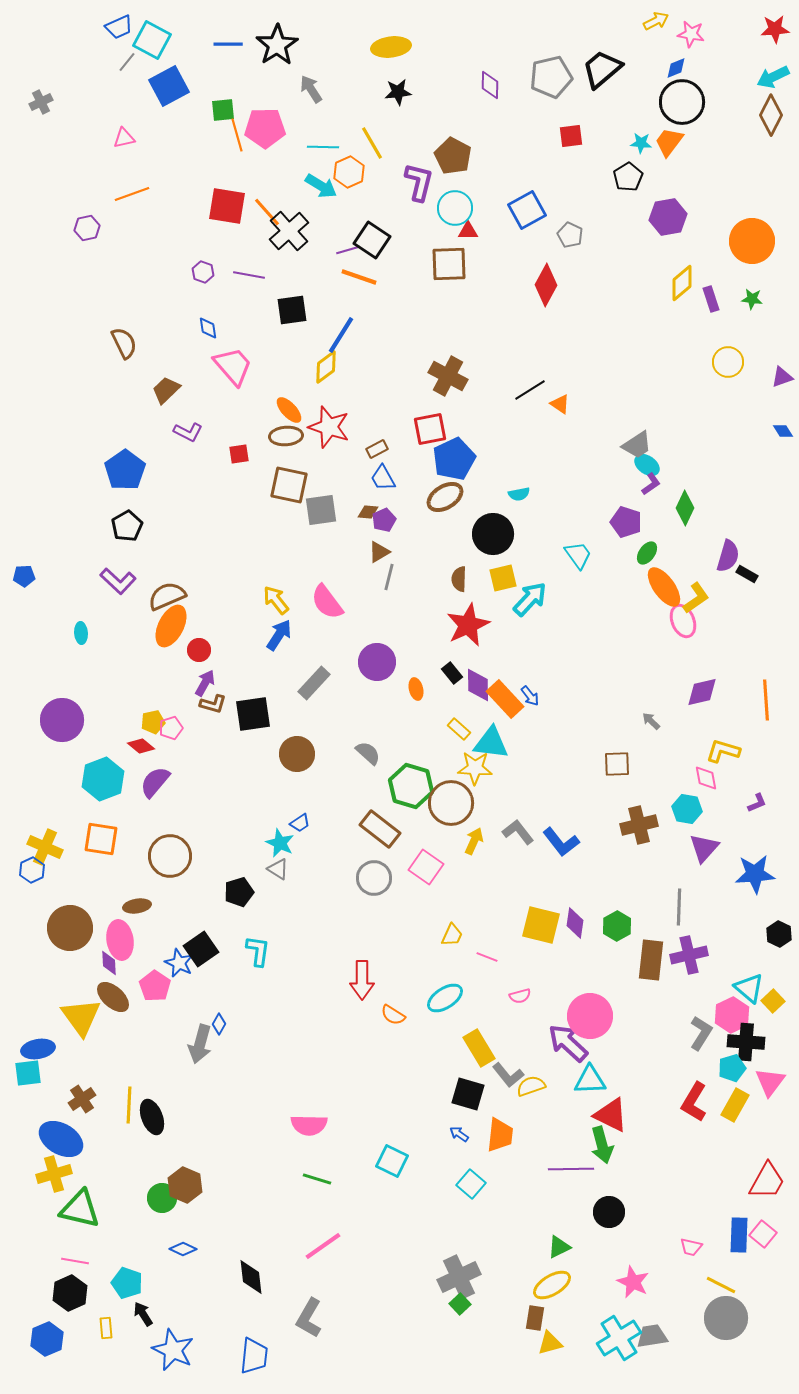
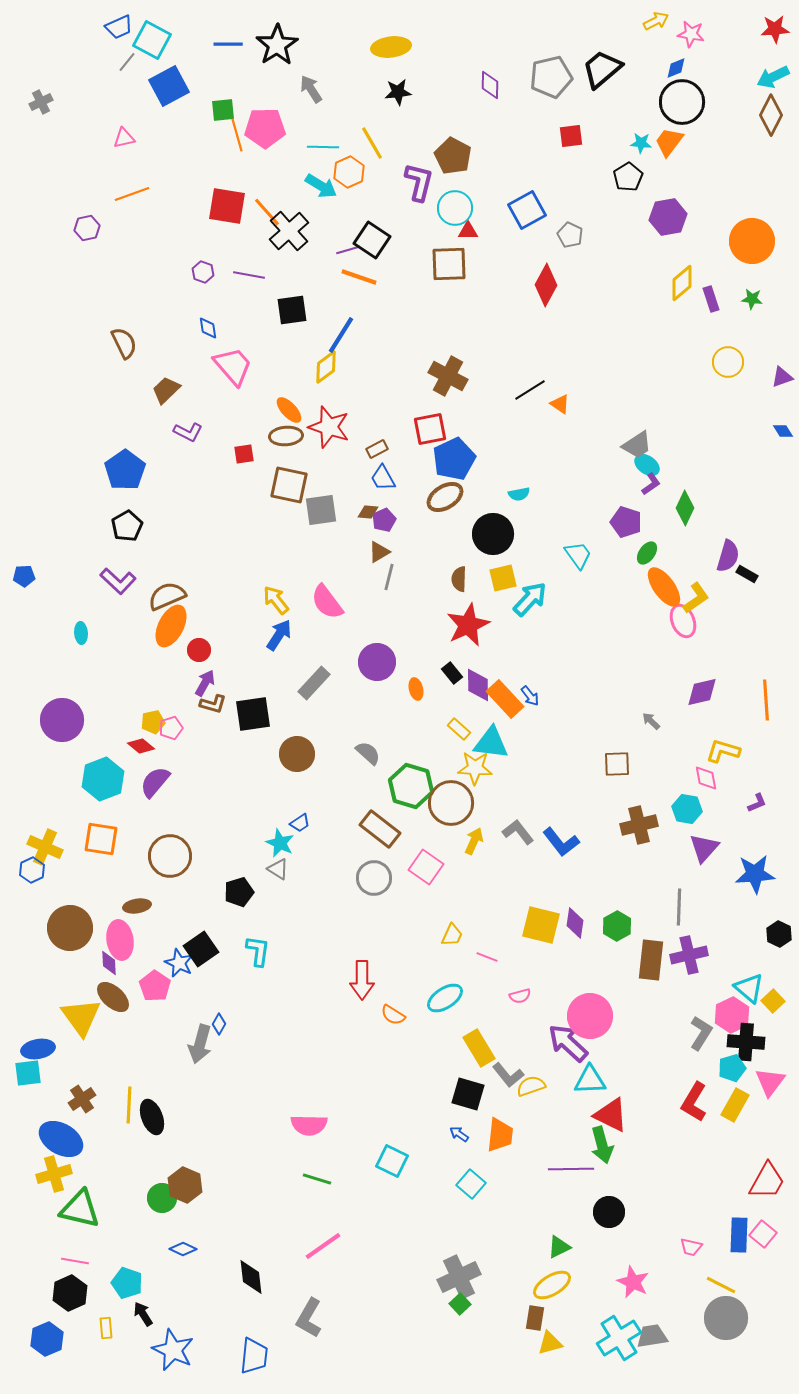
red square at (239, 454): moved 5 px right
